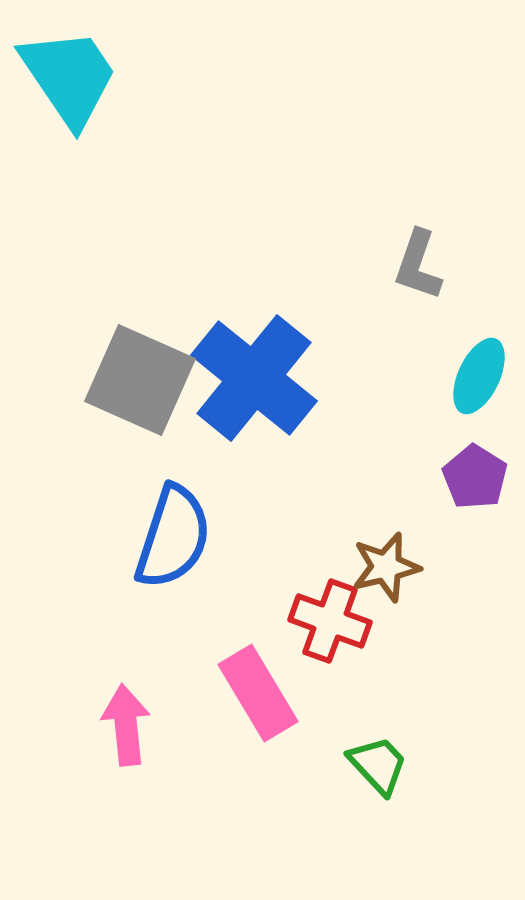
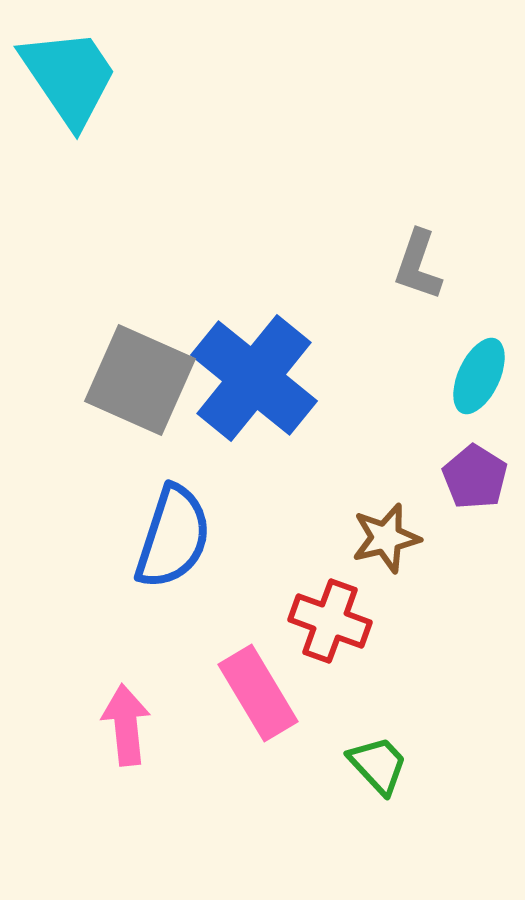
brown star: moved 29 px up
